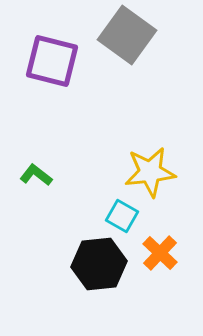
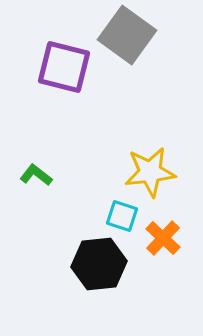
purple square: moved 12 px right, 6 px down
cyan square: rotated 12 degrees counterclockwise
orange cross: moved 3 px right, 15 px up
